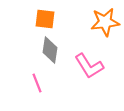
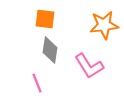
orange star: moved 1 px left, 3 px down
